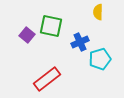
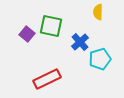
purple square: moved 1 px up
blue cross: rotated 18 degrees counterclockwise
red rectangle: rotated 12 degrees clockwise
